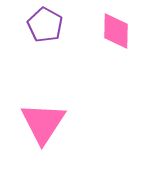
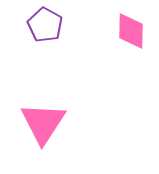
pink diamond: moved 15 px right
